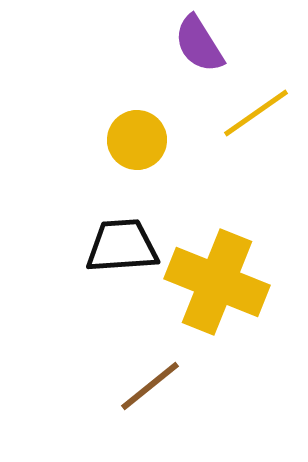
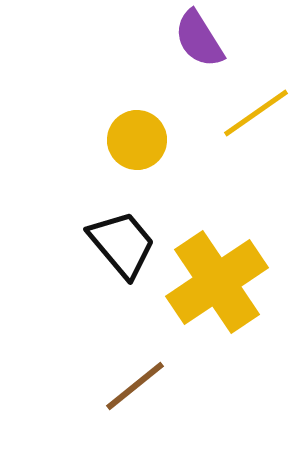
purple semicircle: moved 5 px up
black trapezoid: moved 2 px up; rotated 54 degrees clockwise
yellow cross: rotated 34 degrees clockwise
brown line: moved 15 px left
